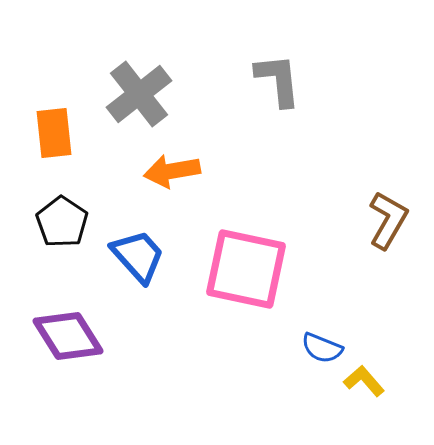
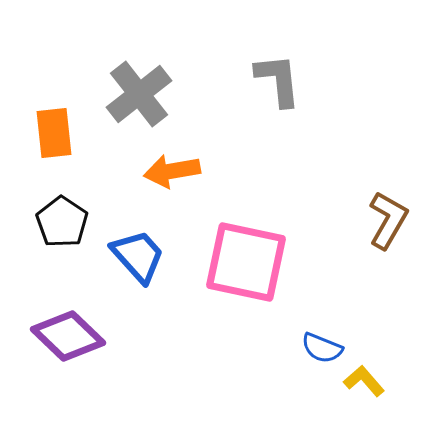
pink square: moved 7 px up
purple diamond: rotated 14 degrees counterclockwise
